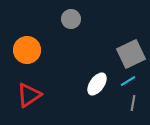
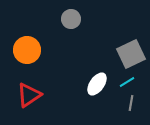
cyan line: moved 1 px left, 1 px down
gray line: moved 2 px left
